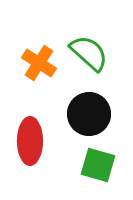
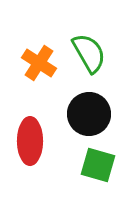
green semicircle: rotated 18 degrees clockwise
